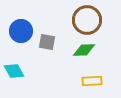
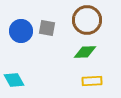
gray square: moved 14 px up
green diamond: moved 1 px right, 2 px down
cyan diamond: moved 9 px down
